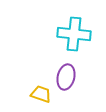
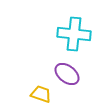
purple ellipse: moved 1 px right, 3 px up; rotated 65 degrees counterclockwise
